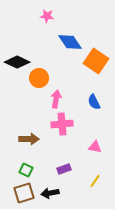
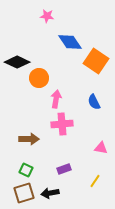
pink triangle: moved 6 px right, 1 px down
